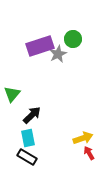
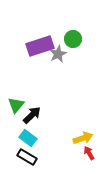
green triangle: moved 4 px right, 11 px down
cyan rectangle: rotated 42 degrees counterclockwise
